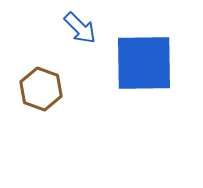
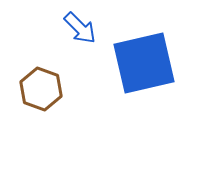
blue square: rotated 12 degrees counterclockwise
